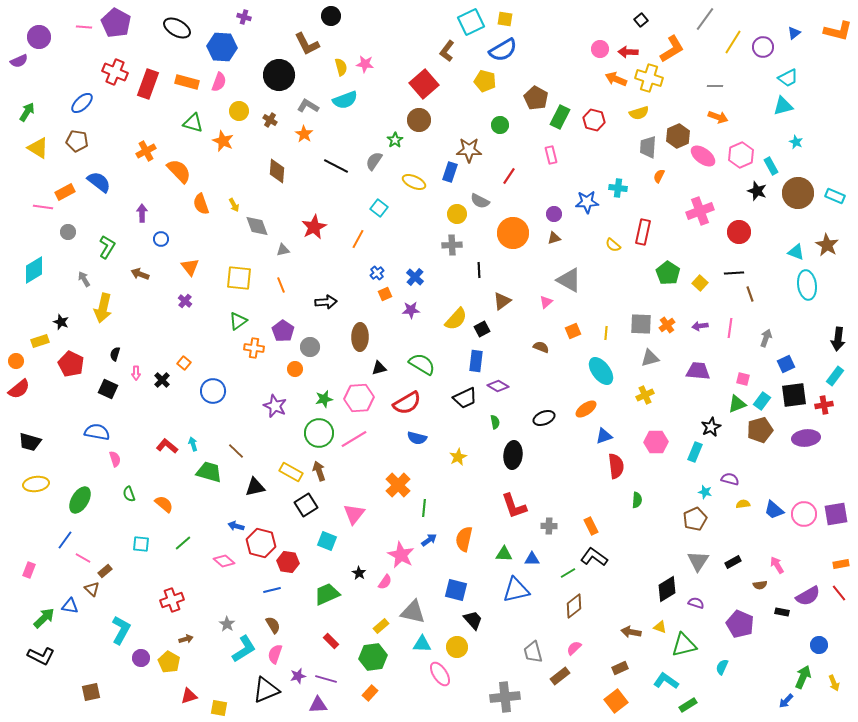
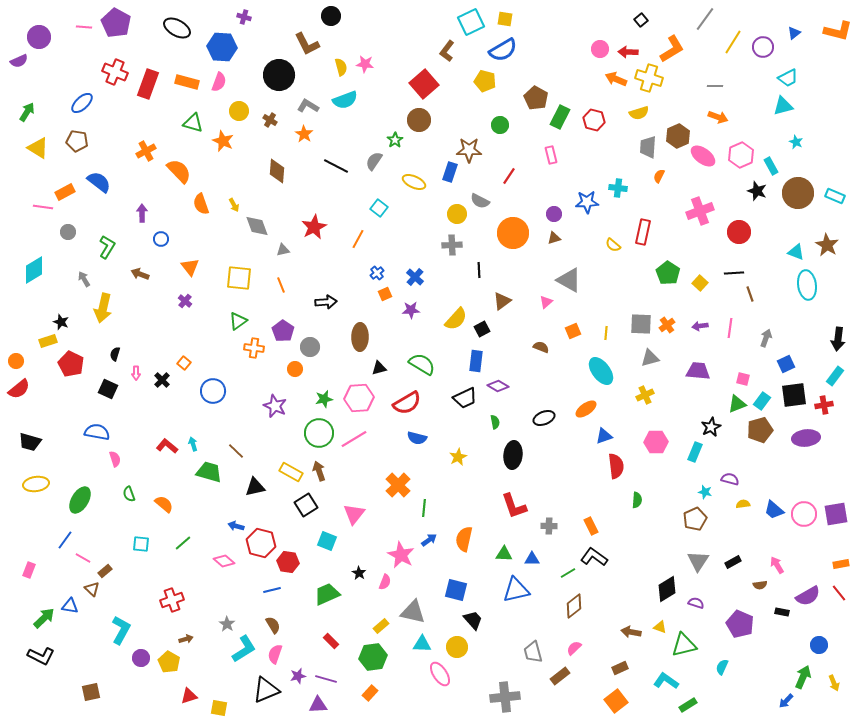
yellow rectangle at (40, 341): moved 8 px right
pink semicircle at (385, 582): rotated 14 degrees counterclockwise
